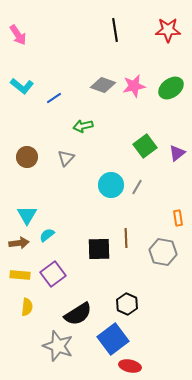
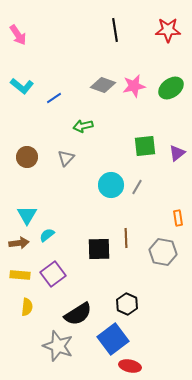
green square: rotated 30 degrees clockwise
